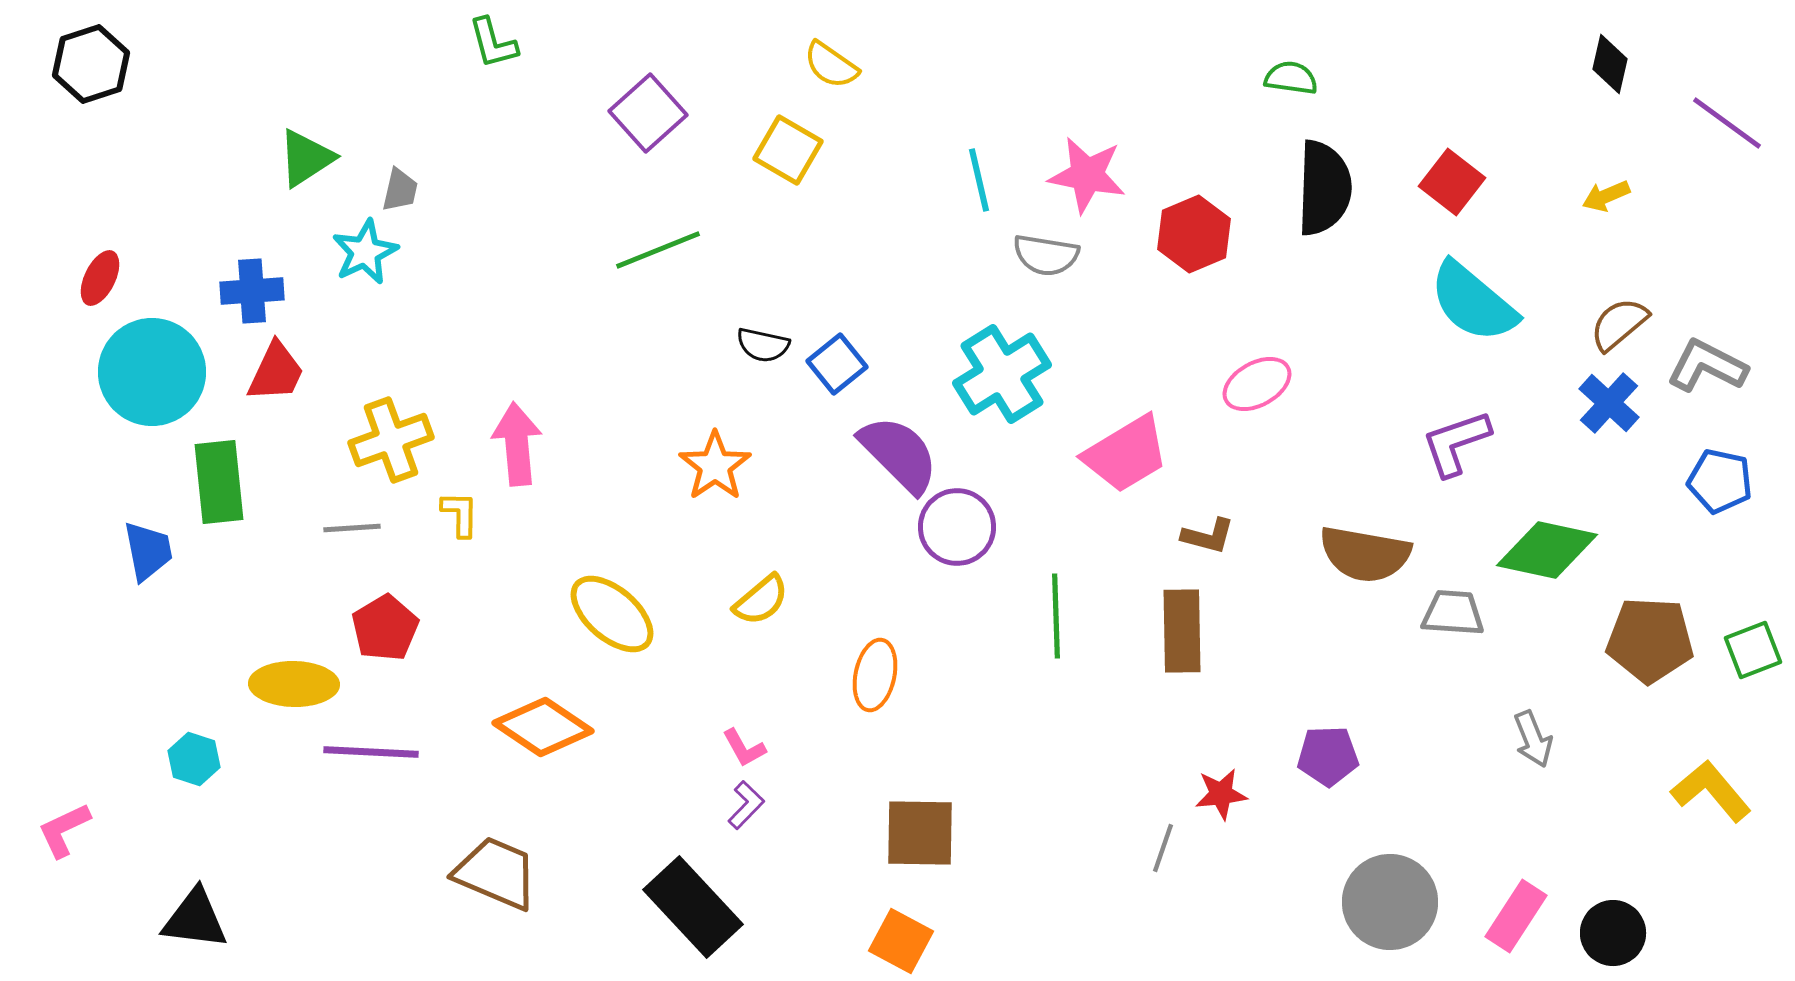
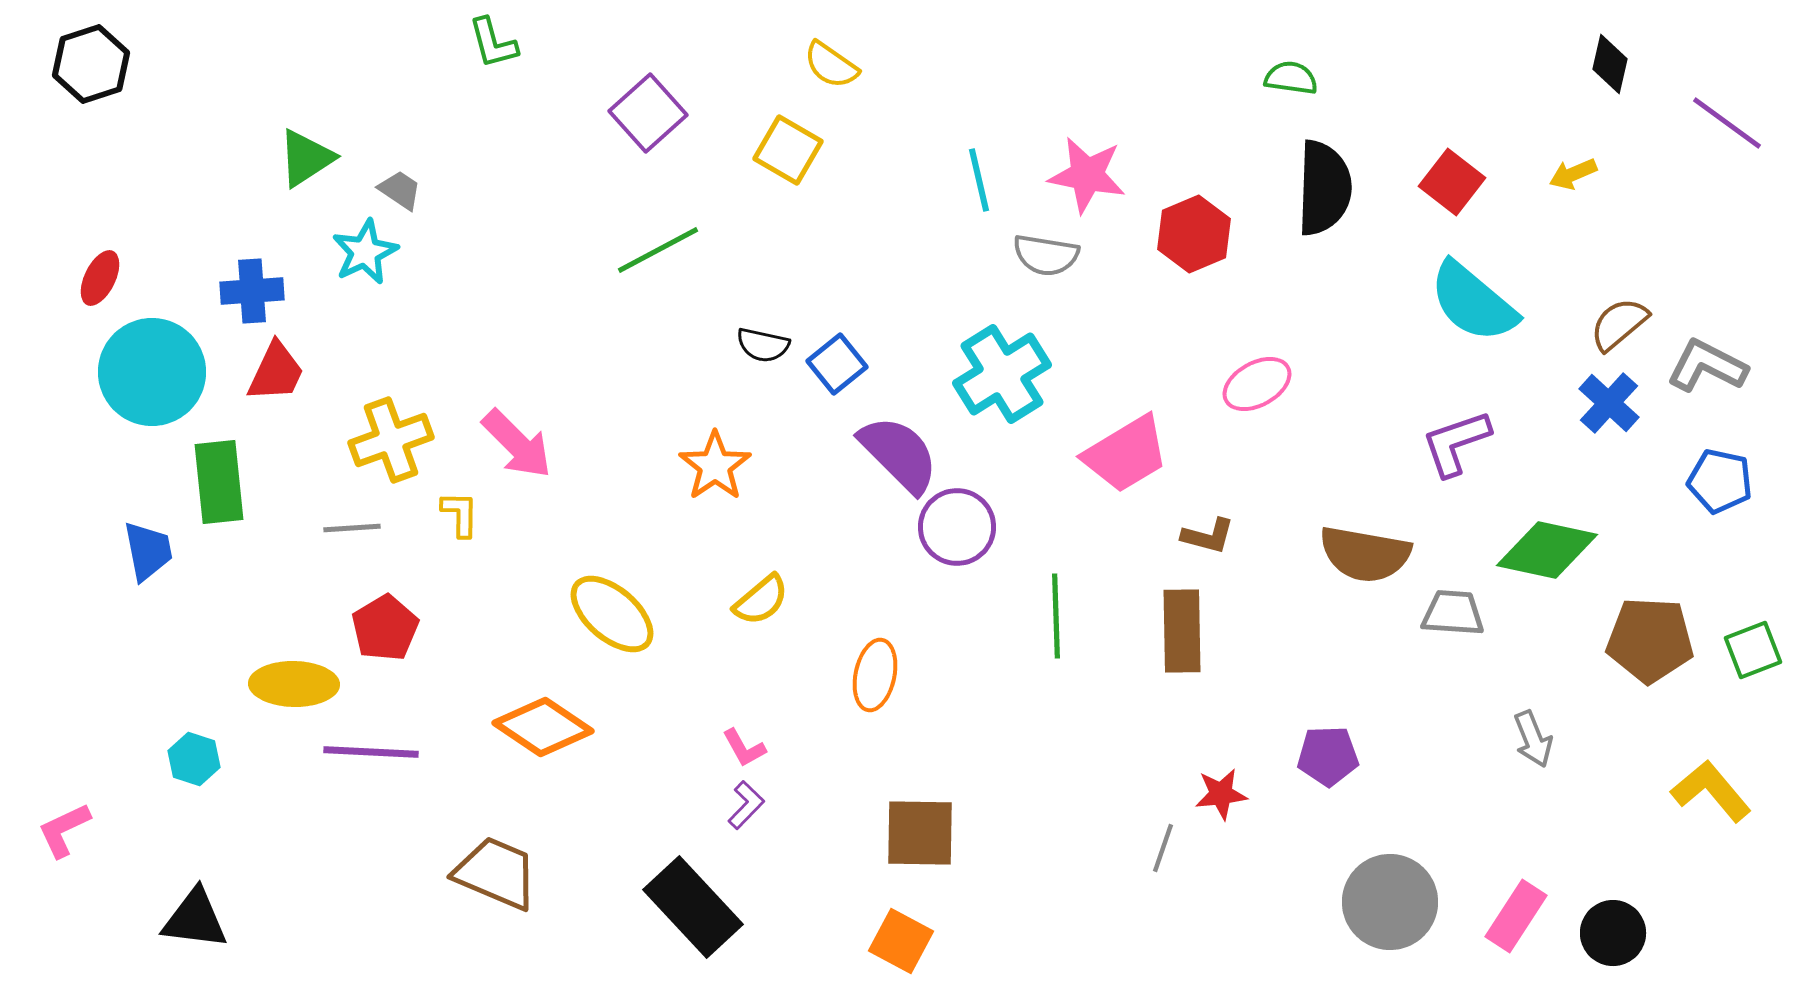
gray trapezoid at (400, 190): rotated 69 degrees counterclockwise
yellow arrow at (1606, 196): moved 33 px left, 22 px up
green line at (658, 250): rotated 6 degrees counterclockwise
pink arrow at (517, 444): rotated 140 degrees clockwise
